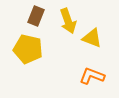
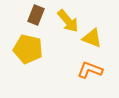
brown rectangle: moved 1 px up
yellow arrow: rotated 20 degrees counterclockwise
orange L-shape: moved 2 px left, 6 px up
